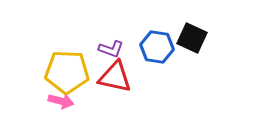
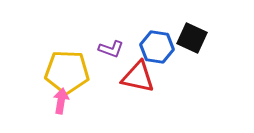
red triangle: moved 23 px right
pink arrow: rotated 95 degrees counterclockwise
